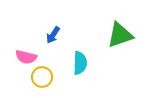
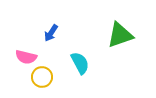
blue arrow: moved 2 px left, 2 px up
cyan semicircle: rotated 30 degrees counterclockwise
